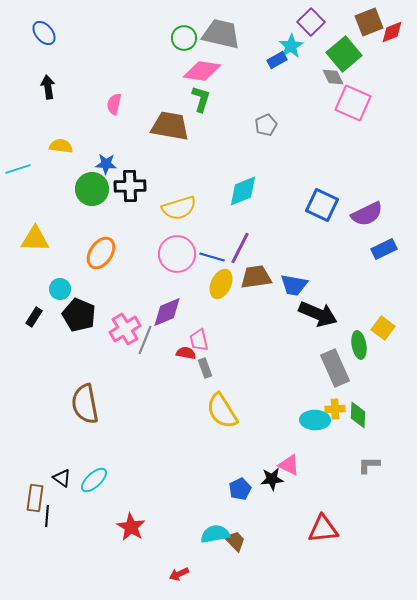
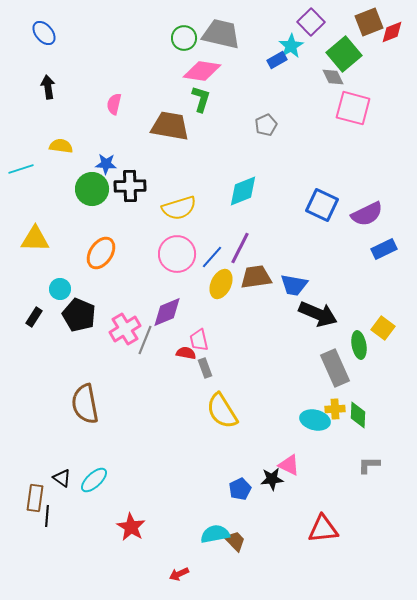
pink square at (353, 103): moved 5 px down; rotated 9 degrees counterclockwise
cyan line at (18, 169): moved 3 px right
blue line at (212, 257): rotated 65 degrees counterclockwise
cyan ellipse at (315, 420): rotated 12 degrees clockwise
